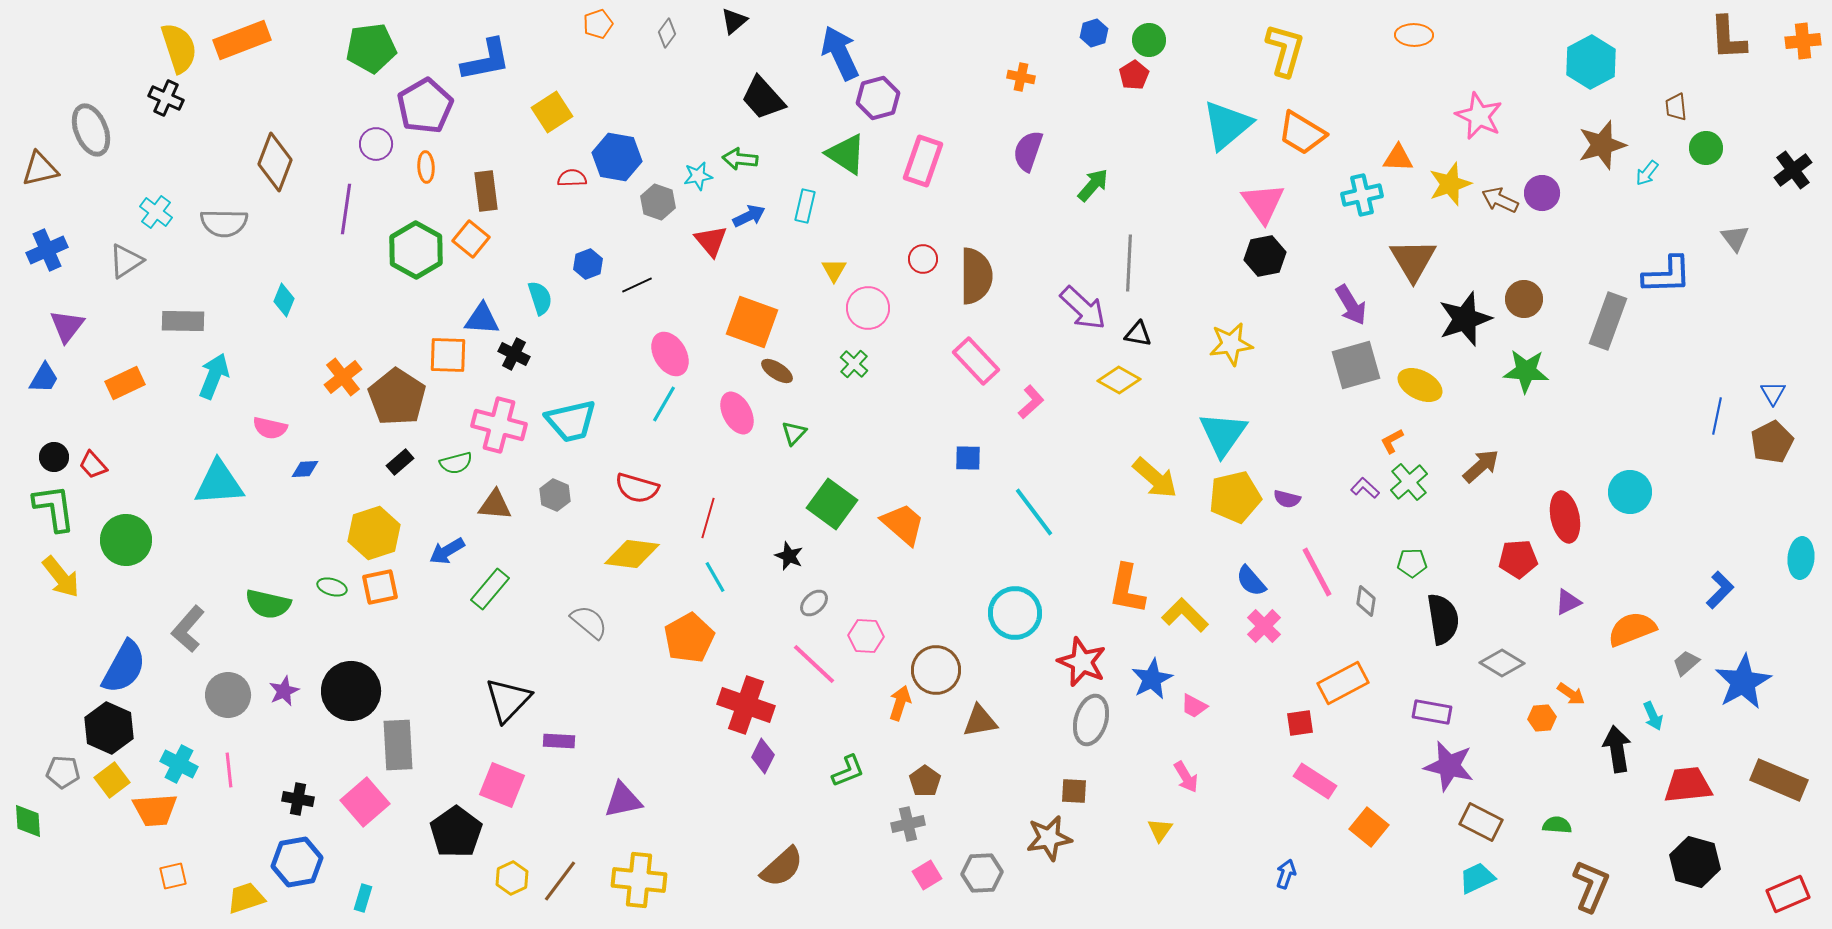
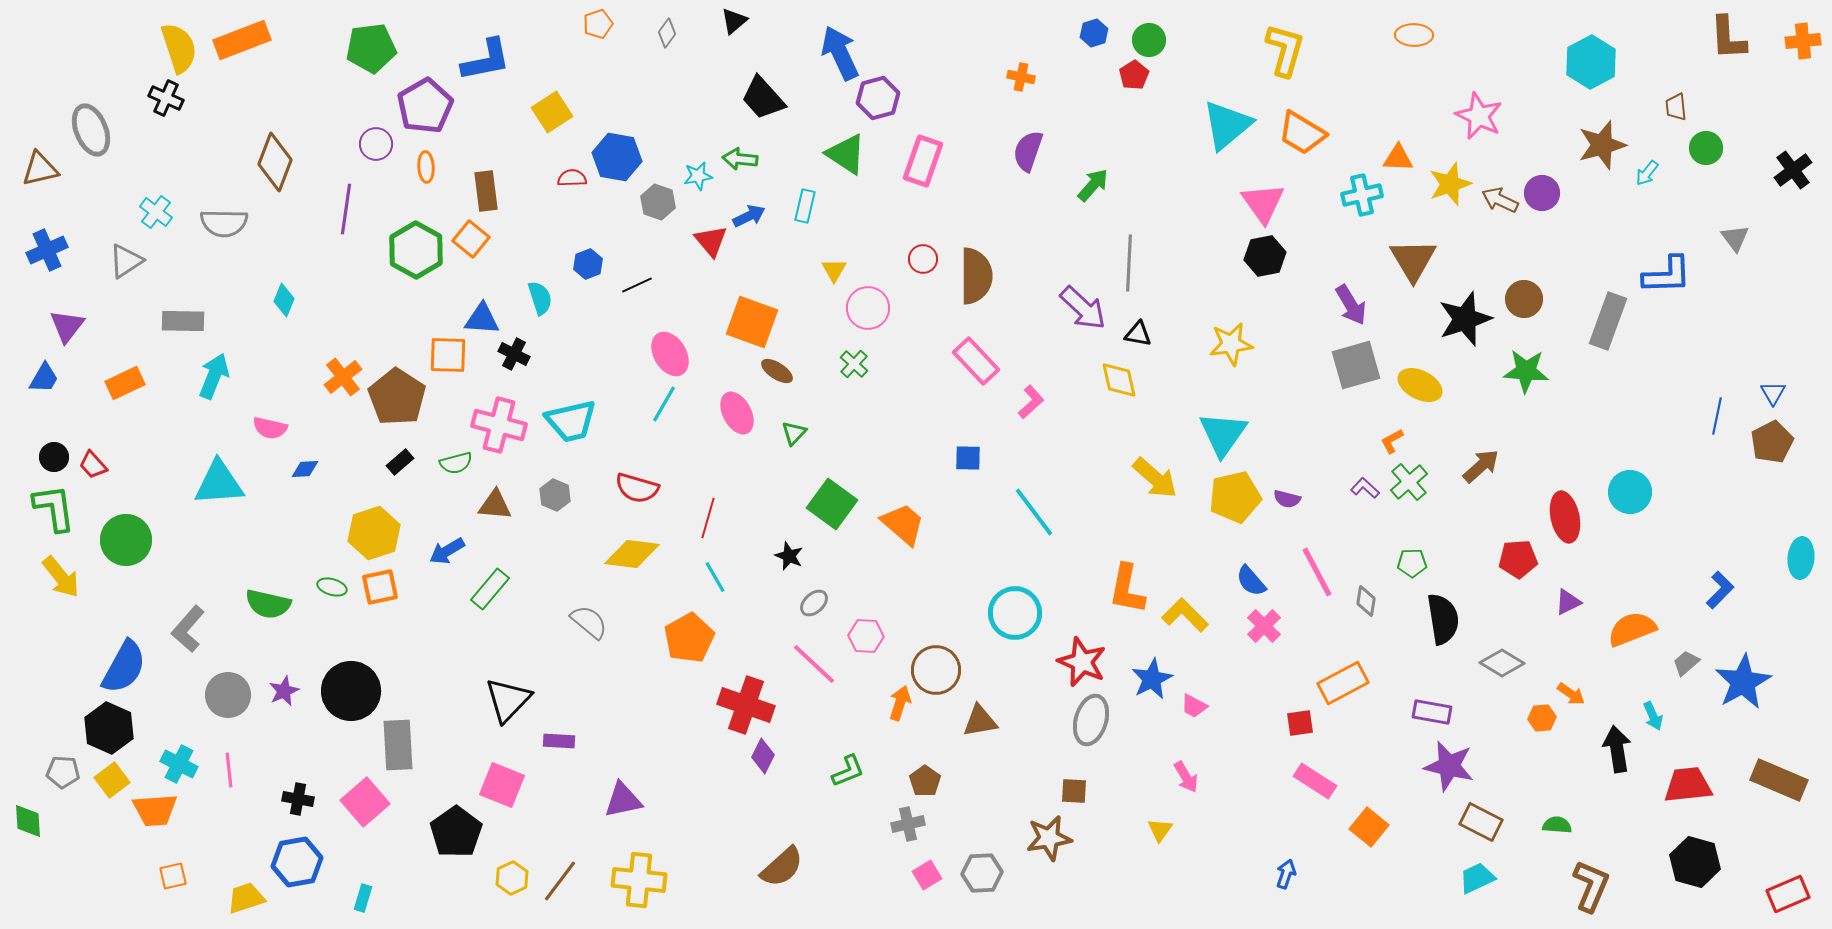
yellow diamond at (1119, 380): rotated 48 degrees clockwise
